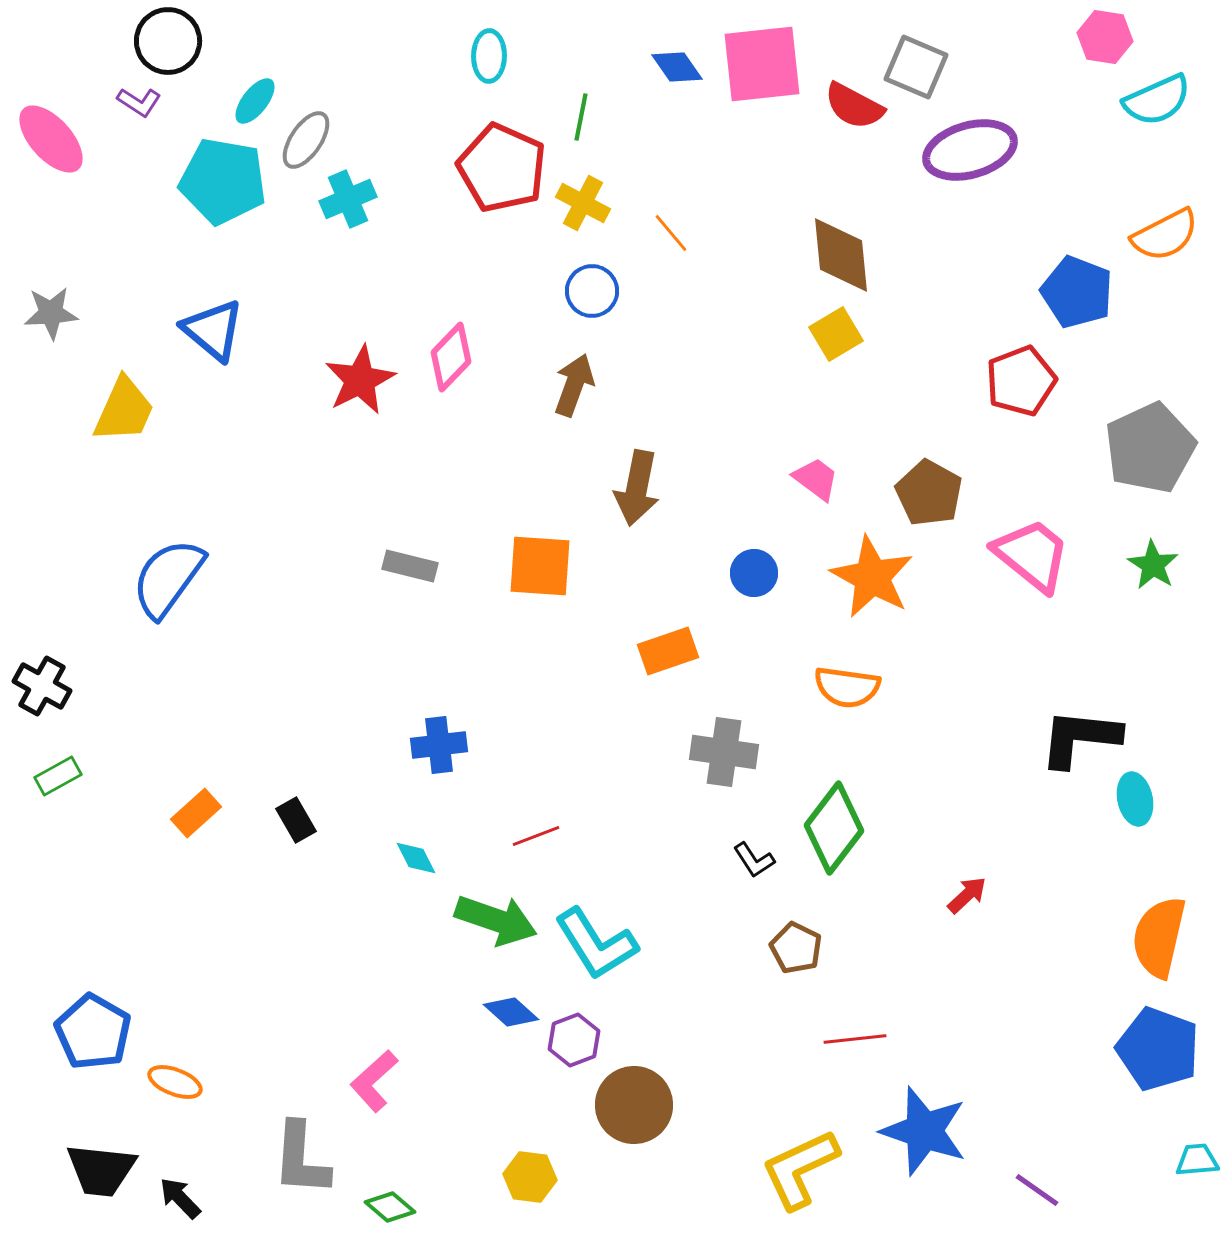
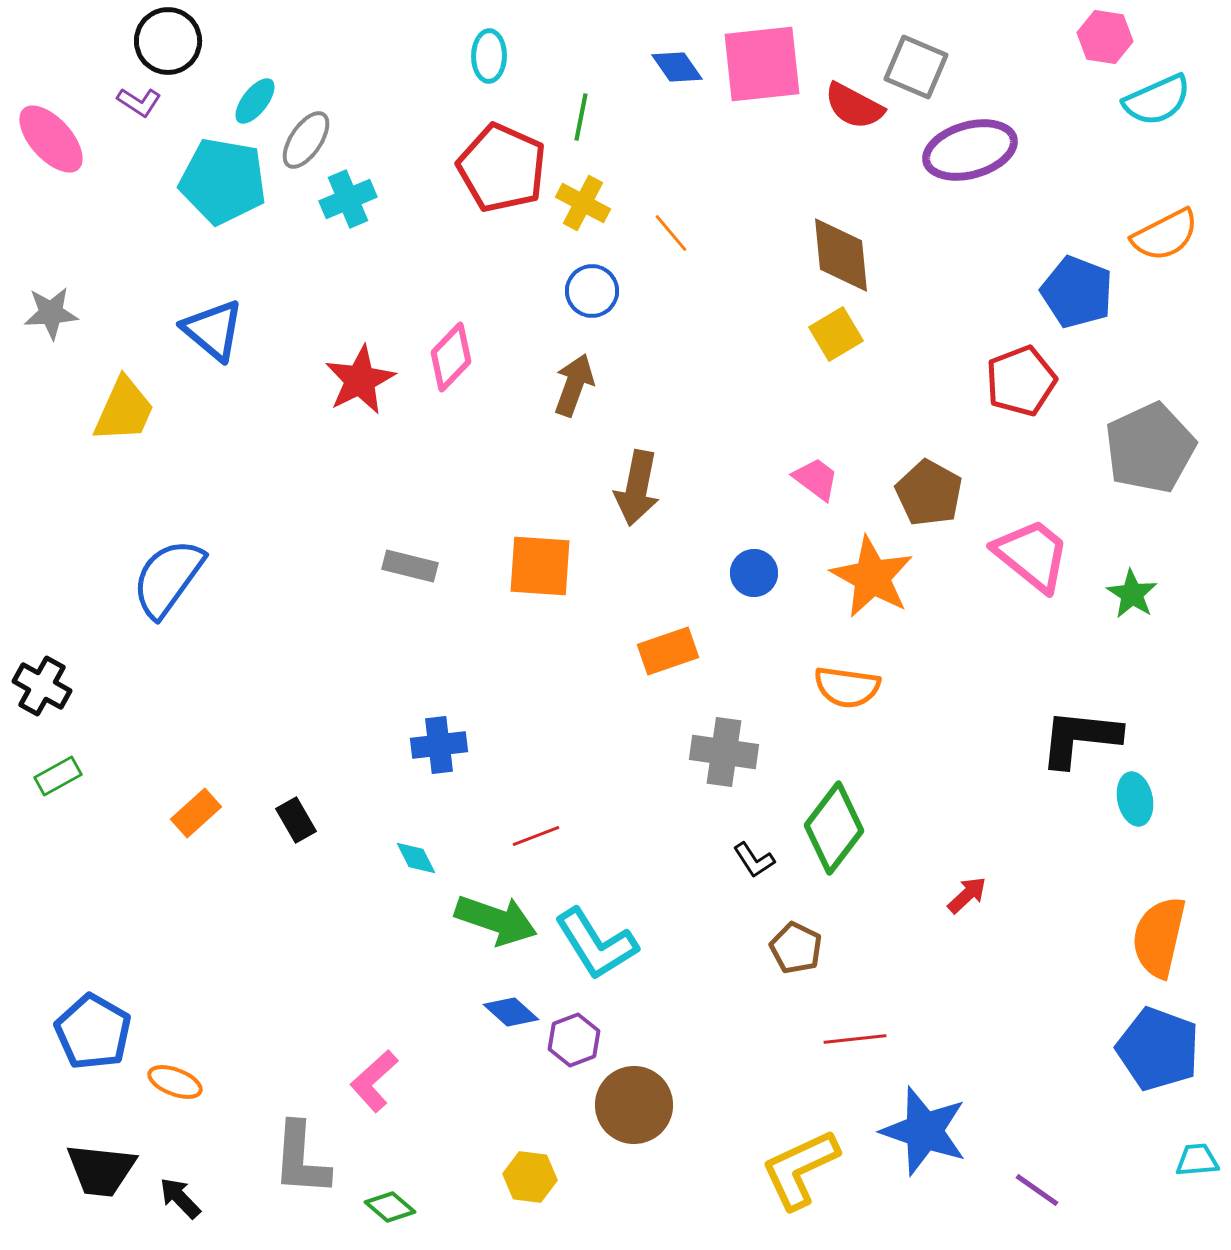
green star at (1153, 565): moved 21 px left, 29 px down
